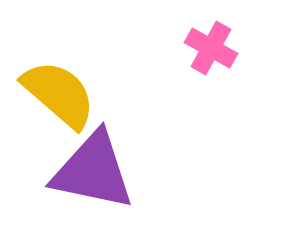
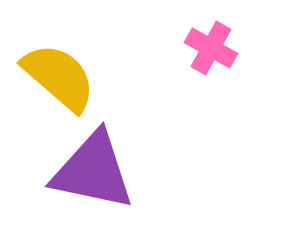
yellow semicircle: moved 17 px up
